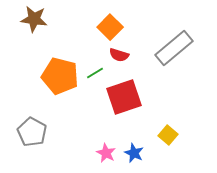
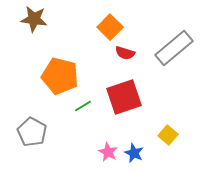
red semicircle: moved 6 px right, 2 px up
green line: moved 12 px left, 33 px down
pink star: moved 2 px right, 1 px up
